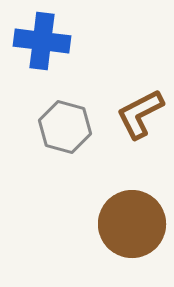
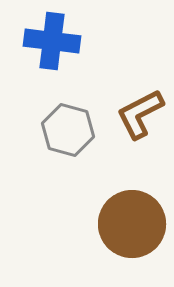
blue cross: moved 10 px right
gray hexagon: moved 3 px right, 3 px down
